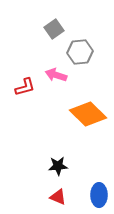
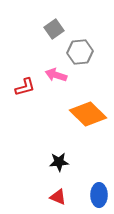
black star: moved 1 px right, 4 px up
